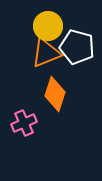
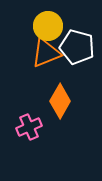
orange diamond: moved 5 px right, 7 px down; rotated 12 degrees clockwise
pink cross: moved 5 px right, 4 px down
